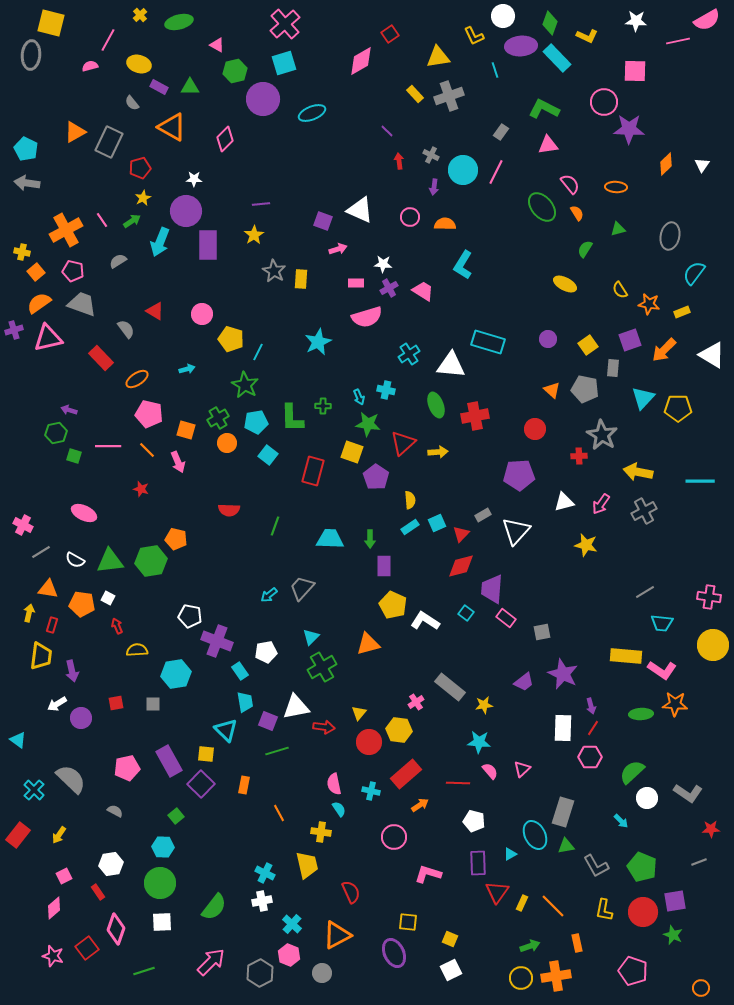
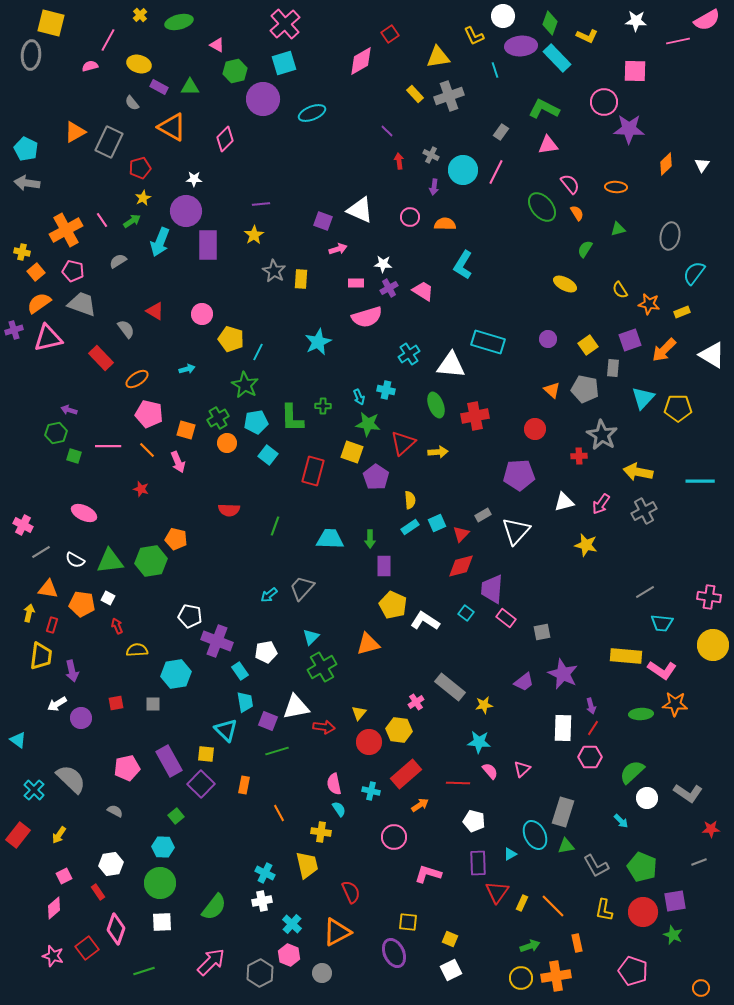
orange triangle at (337, 935): moved 3 px up
